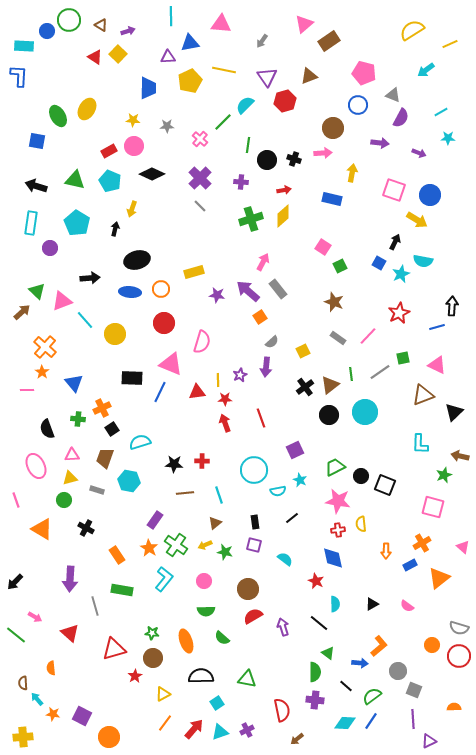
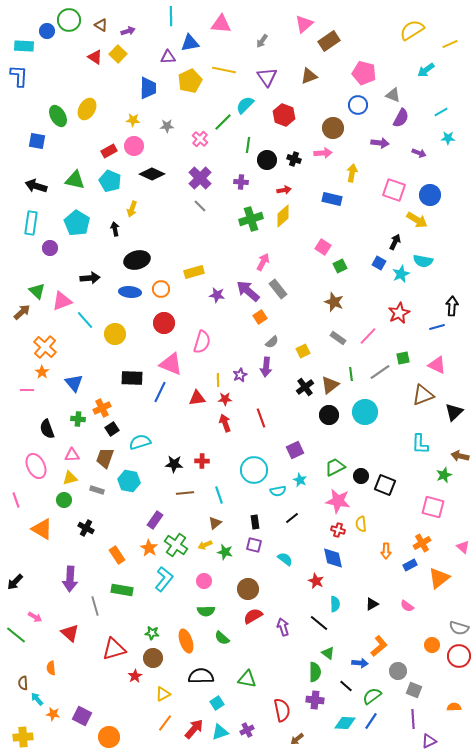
red hexagon at (285, 101): moved 1 px left, 14 px down; rotated 25 degrees counterclockwise
black arrow at (115, 229): rotated 24 degrees counterclockwise
red triangle at (197, 392): moved 6 px down
red cross at (338, 530): rotated 24 degrees clockwise
